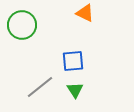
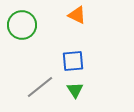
orange triangle: moved 8 px left, 2 px down
